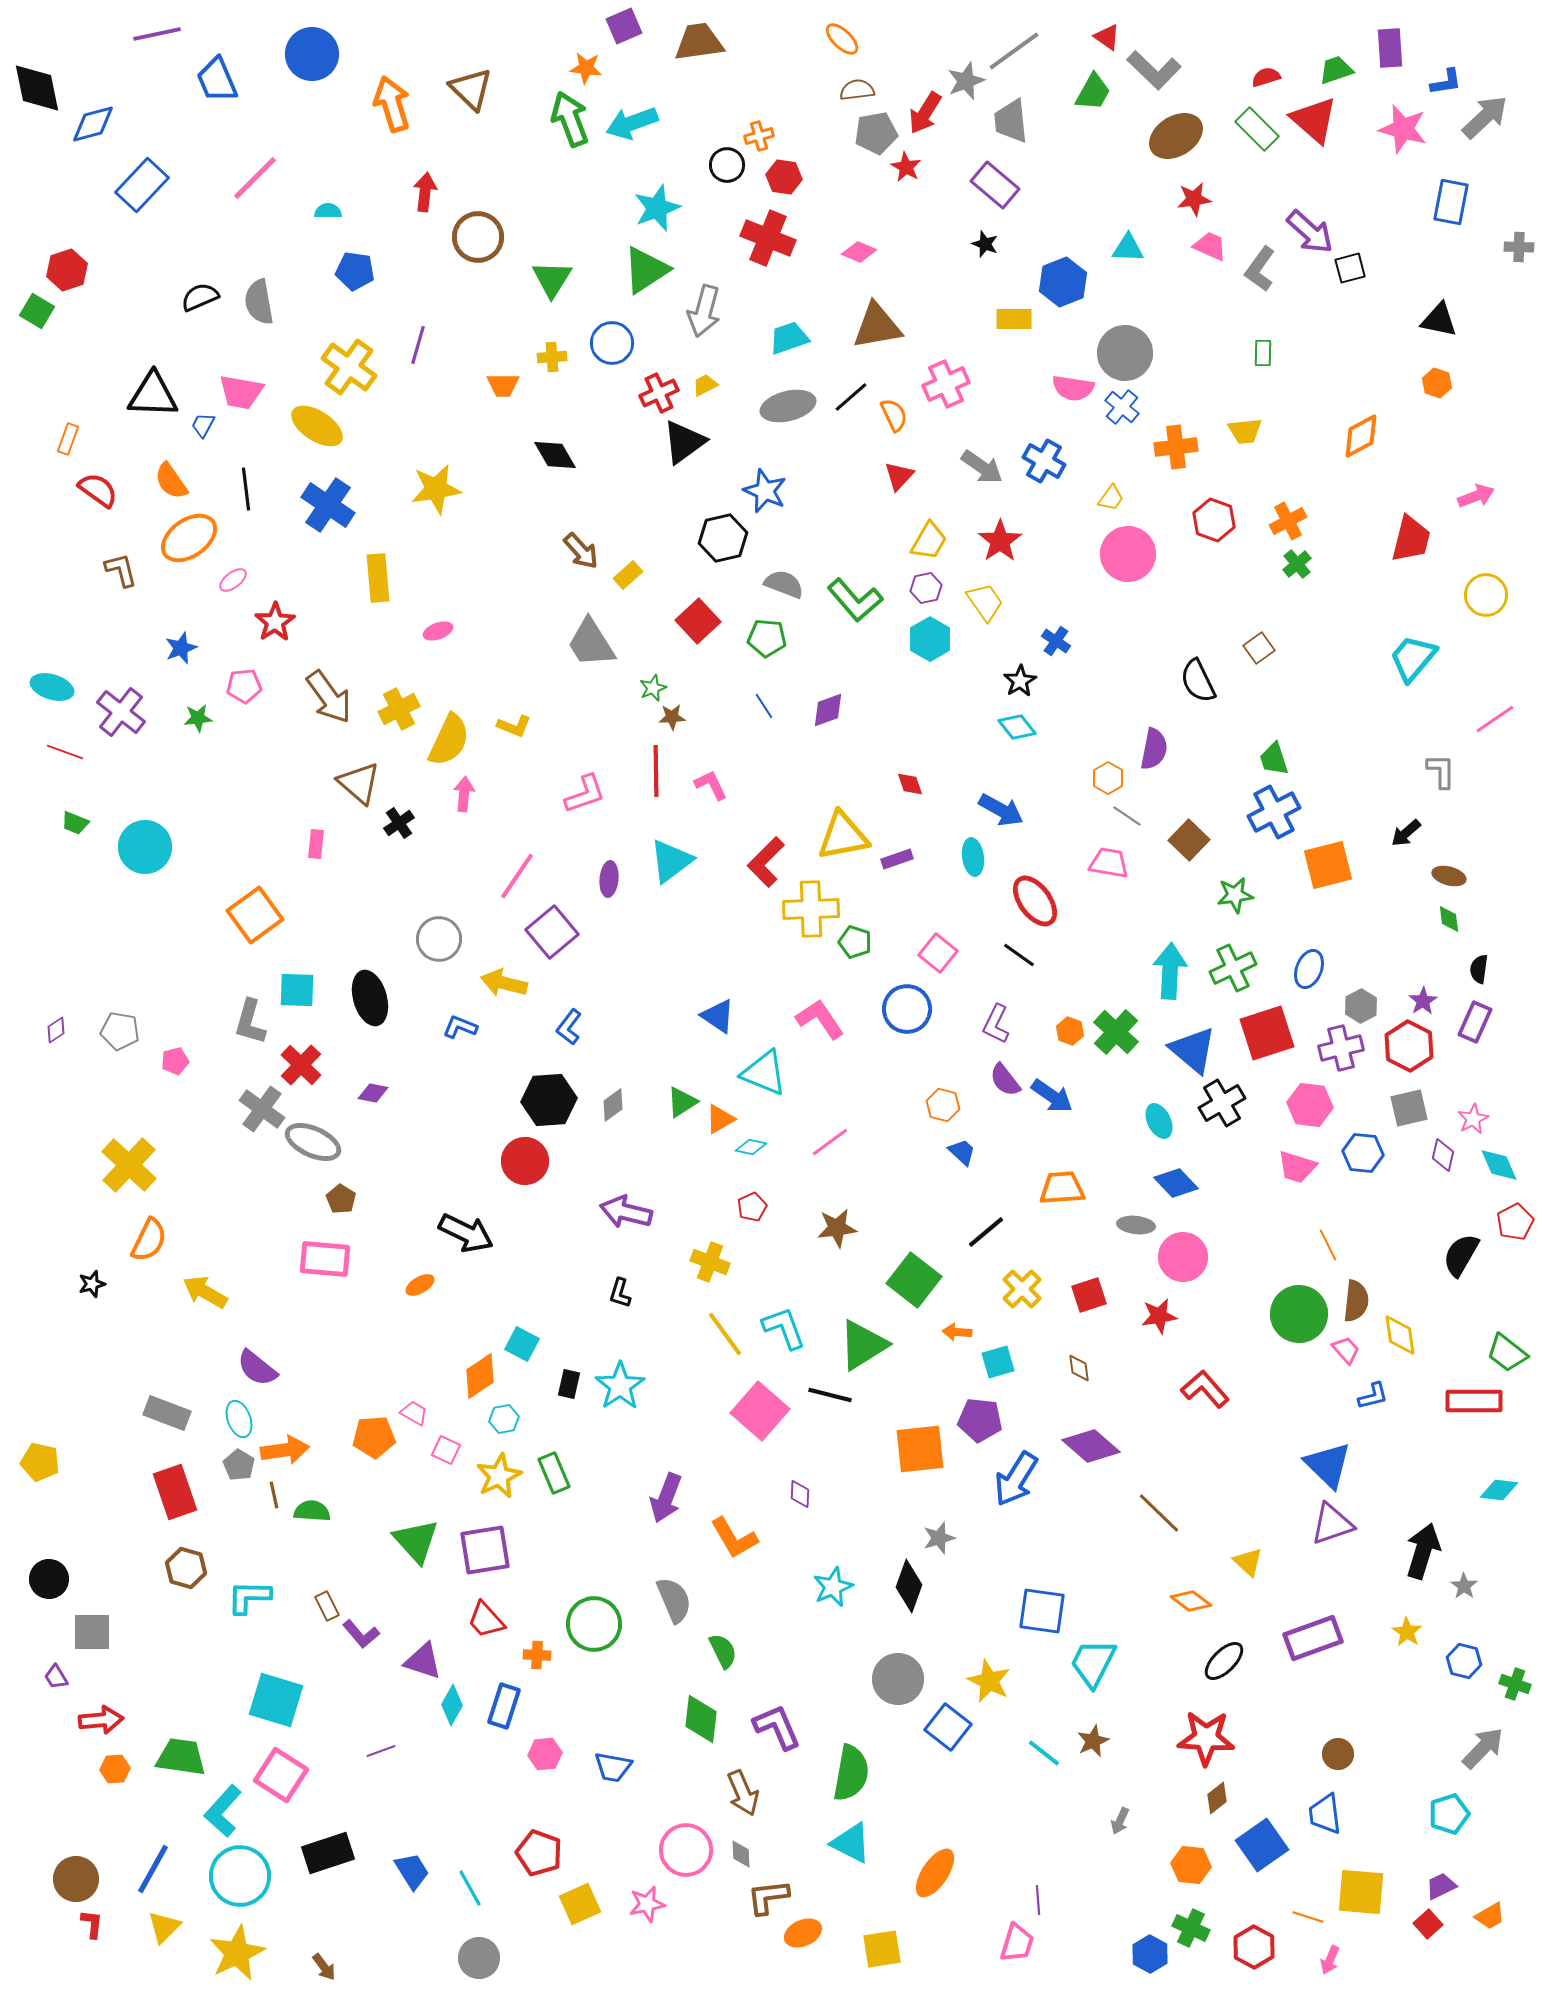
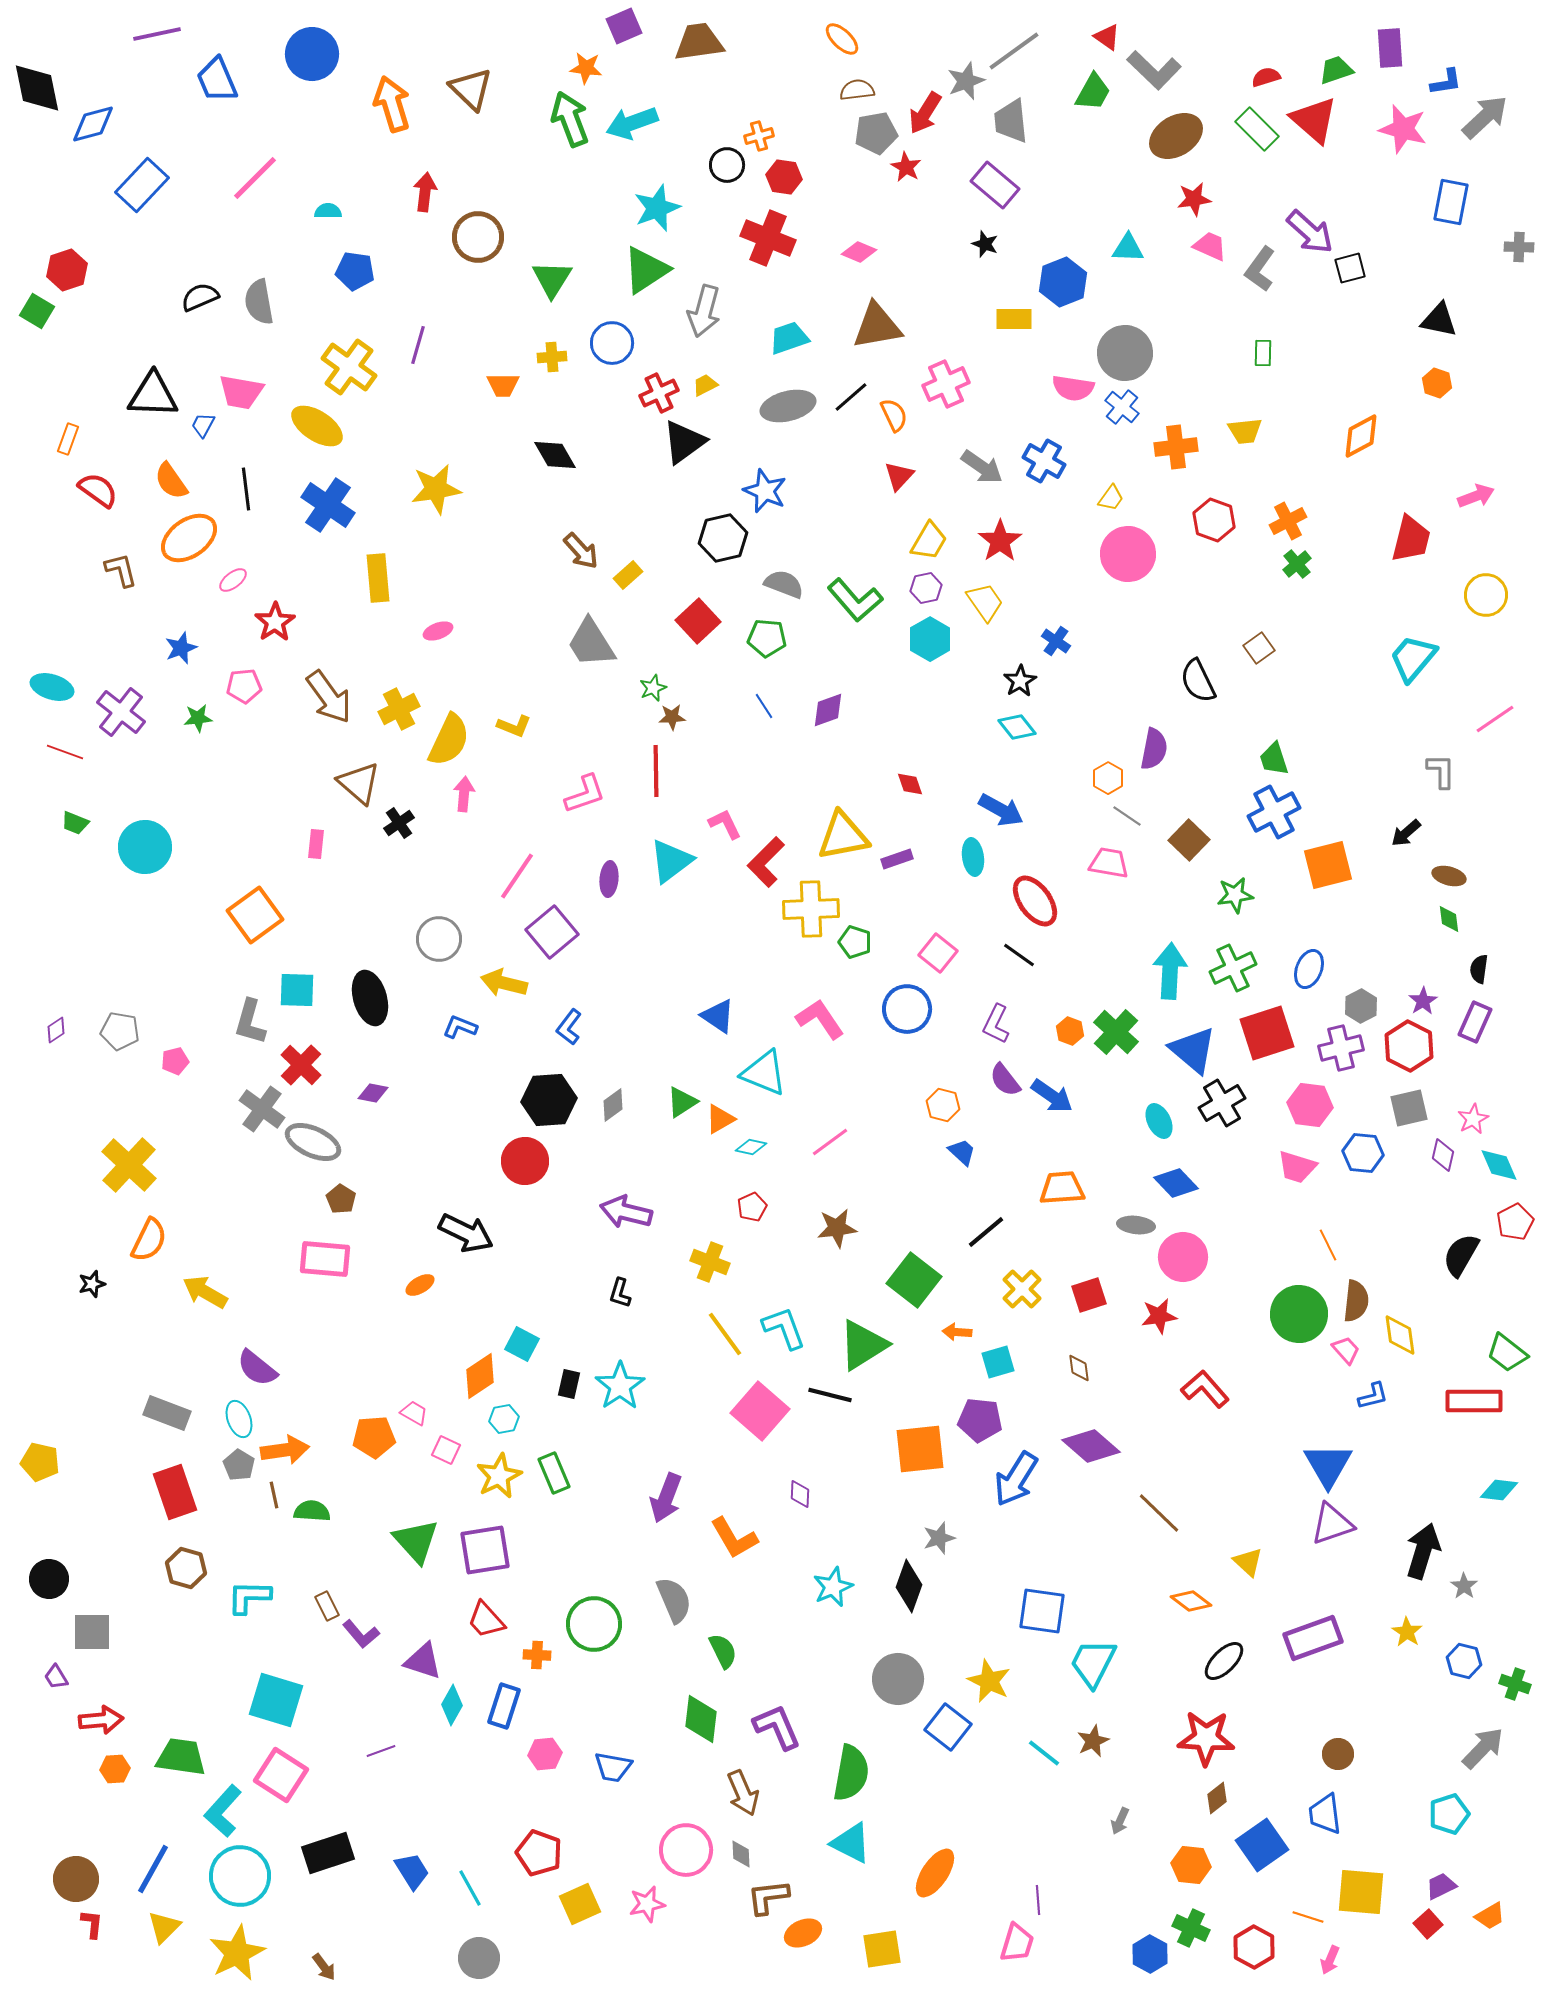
pink L-shape at (711, 785): moved 14 px right, 39 px down
blue triangle at (1328, 1465): rotated 16 degrees clockwise
